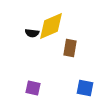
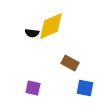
brown rectangle: moved 15 px down; rotated 72 degrees counterclockwise
